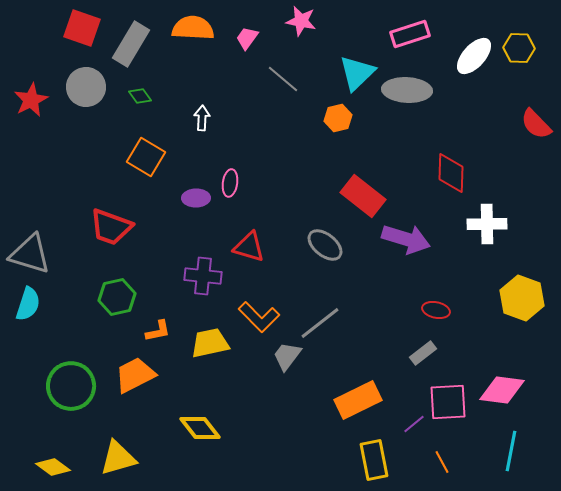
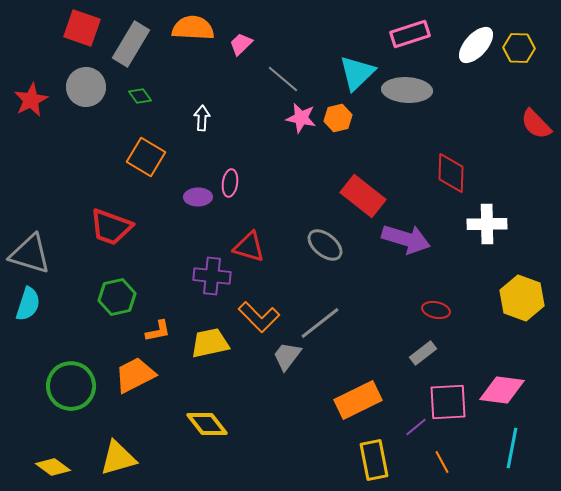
pink star at (301, 21): moved 97 px down
pink trapezoid at (247, 38): moved 6 px left, 6 px down; rotated 10 degrees clockwise
white ellipse at (474, 56): moved 2 px right, 11 px up
purple ellipse at (196, 198): moved 2 px right, 1 px up
purple cross at (203, 276): moved 9 px right
purple line at (414, 424): moved 2 px right, 3 px down
yellow diamond at (200, 428): moved 7 px right, 4 px up
cyan line at (511, 451): moved 1 px right, 3 px up
